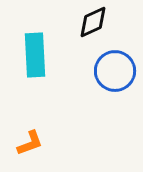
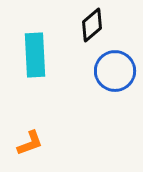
black diamond: moved 1 px left, 3 px down; rotated 16 degrees counterclockwise
